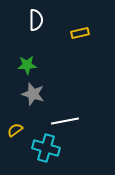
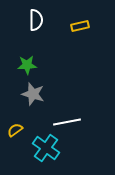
yellow rectangle: moved 7 px up
white line: moved 2 px right, 1 px down
cyan cross: rotated 20 degrees clockwise
